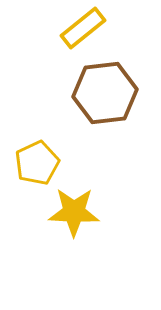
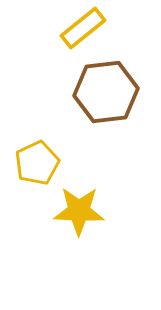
brown hexagon: moved 1 px right, 1 px up
yellow star: moved 5 px right, 1 px up
